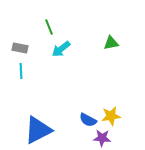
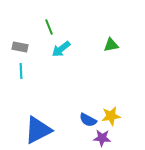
green triangle: moved 2 px down
gray rectangle: moved 1 px up
